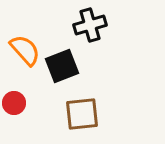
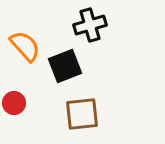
orange semicircle: moved 4 px up
black square: moved 3 px right
